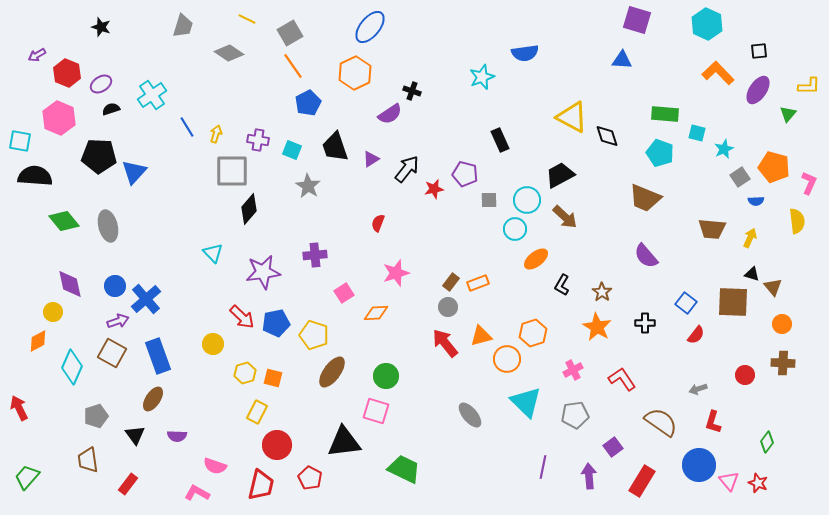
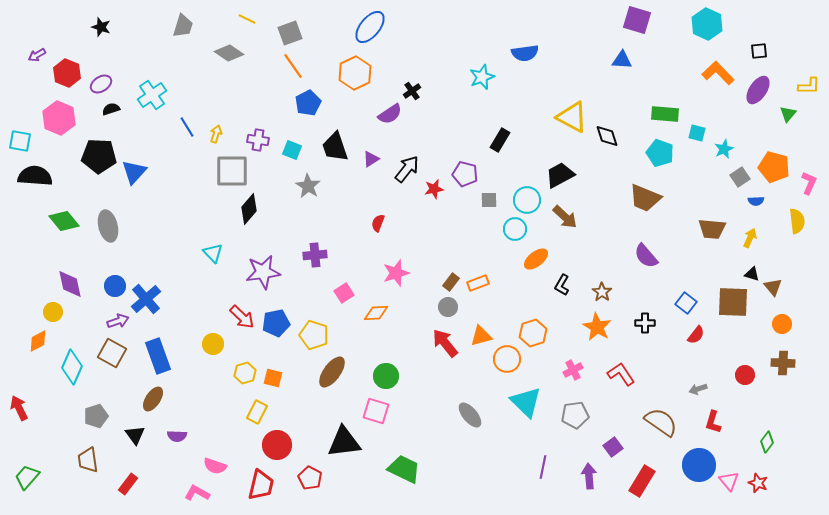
gray square at (290, 33): rotated 10 degrees clockwise
black cross at (412, 91): rotated 36 degrees clockwise
black rectangle at (500, 140): rotated 55 degrees clockwise
red L-shape at (622, 379): moved 1 px left, 5 px up
